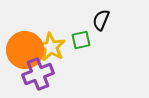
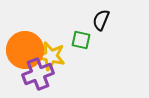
green square: rotated 24 degrees clockwise
yellow star: moved 9 px down; rotated 16 degrees counterclockwise
